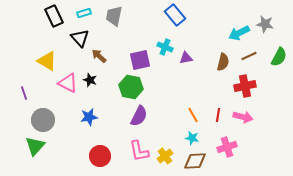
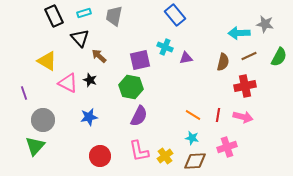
cyan arrow: rotated 25 degrees clockwise
orange line: rotated 28 degrees counterclockwise
